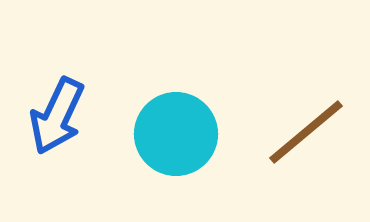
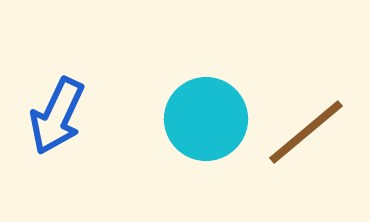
cyan circle: moved 30 px right, 15 px up
